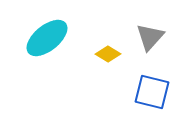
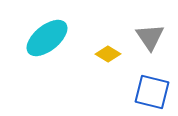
gray triangle: rotated 16 degrees counterclockwise
